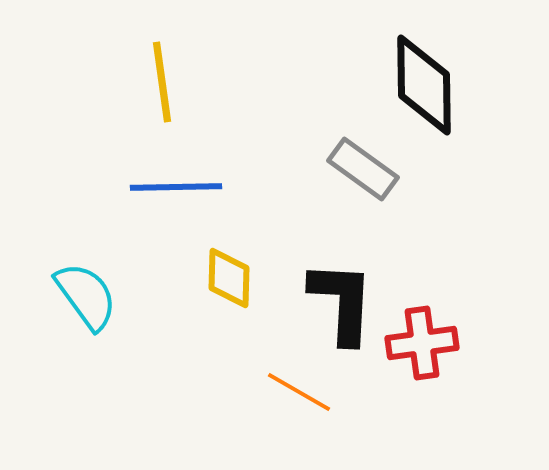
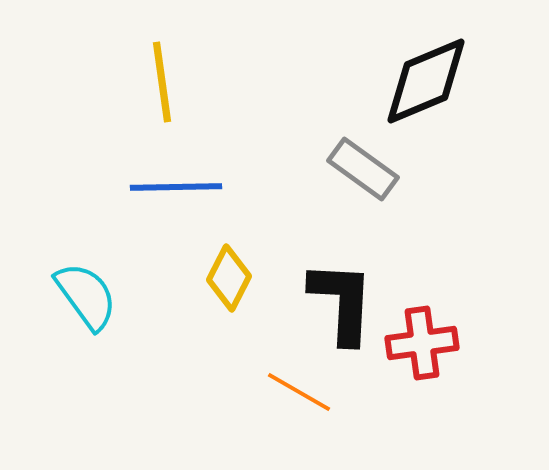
black diamond: moved 2 px right, 4 px up; rotated 68 degrees clockwise
yellow diamond: rotated 26 degrees clockwise
